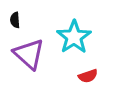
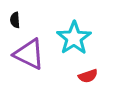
cyan star: moved 1 px down
purple triangle: rotated 16 degrees counterclockwise
